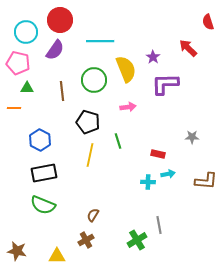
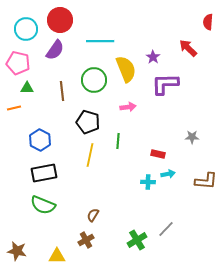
red semicircle: rotated 21 degrees clockwise
cyan circle: moved 3 px up
orange line: rotated 16 degrees counterclockwise
green line: rotated 21 degrees clockwise
gray line: moved 7 px right, 4 px down; rotated 54 degrees clockwise
